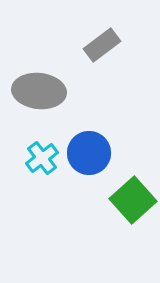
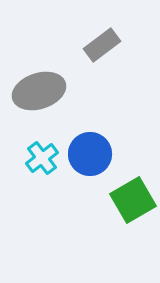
gray ellipse: rotated 24 degrees counterclockwise
blue circle: moved 1 px right, 1 px down
green square: rotated 12 degrees clockwise
